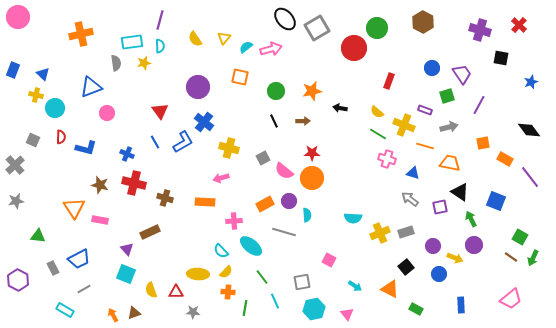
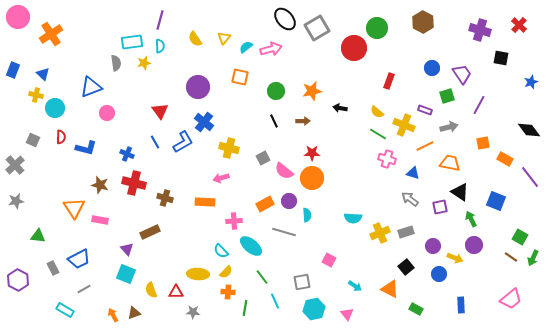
orange cross at (81, 34): moved 30 px left; rotated 20 degrees counterclockwise
orange line at (425, 146): rotated 42 degrees counterclockwise
